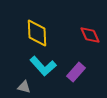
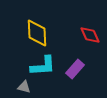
cyan L-shape: rotated 52 degrees counterclockwise
purple rectangle: moved 1 px left, 3 px up
